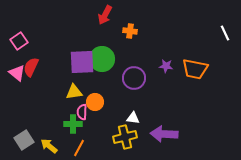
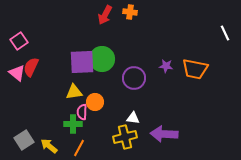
orange cross: moved 19 px up
